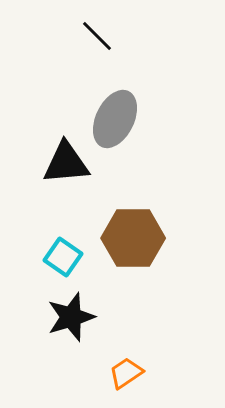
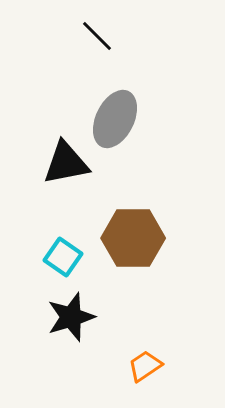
black triangle: rotated 6 degrees counterclockwise
orange trapezoid: moved 19 px right, 7 px up
